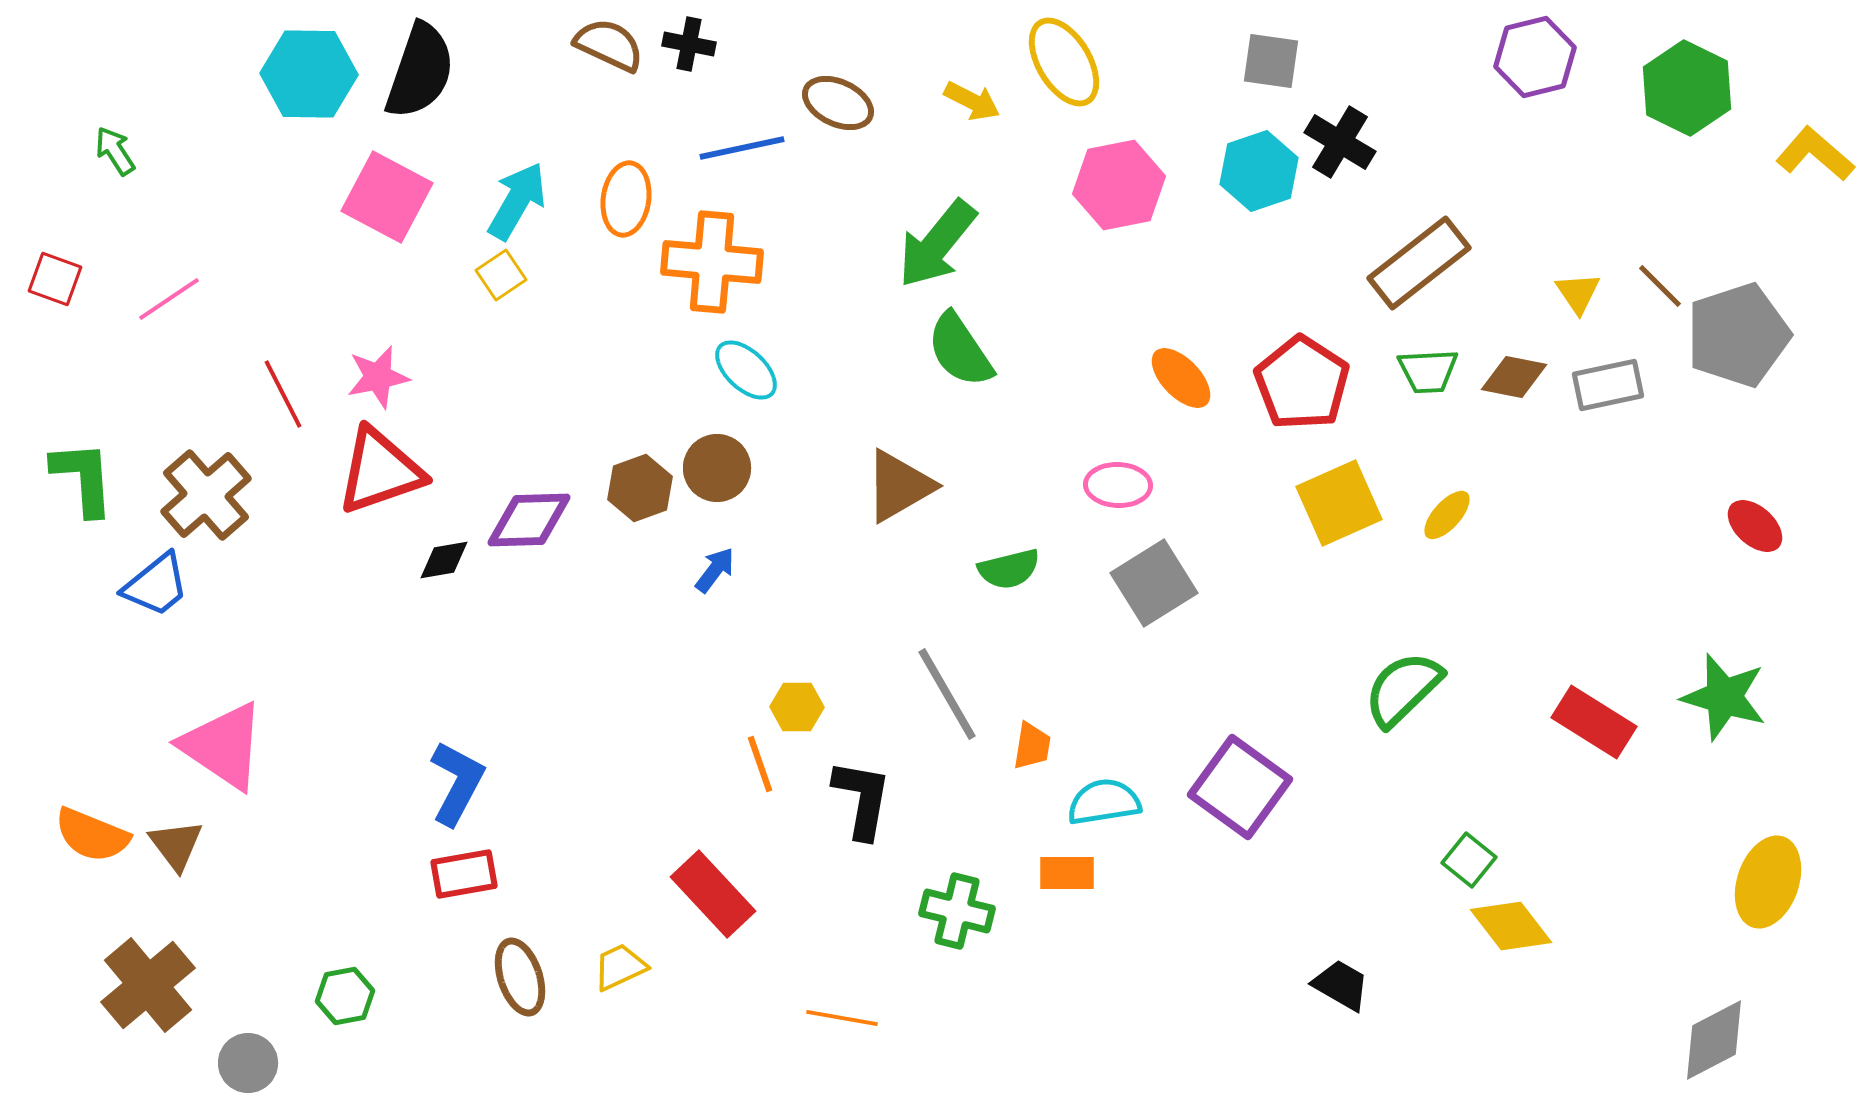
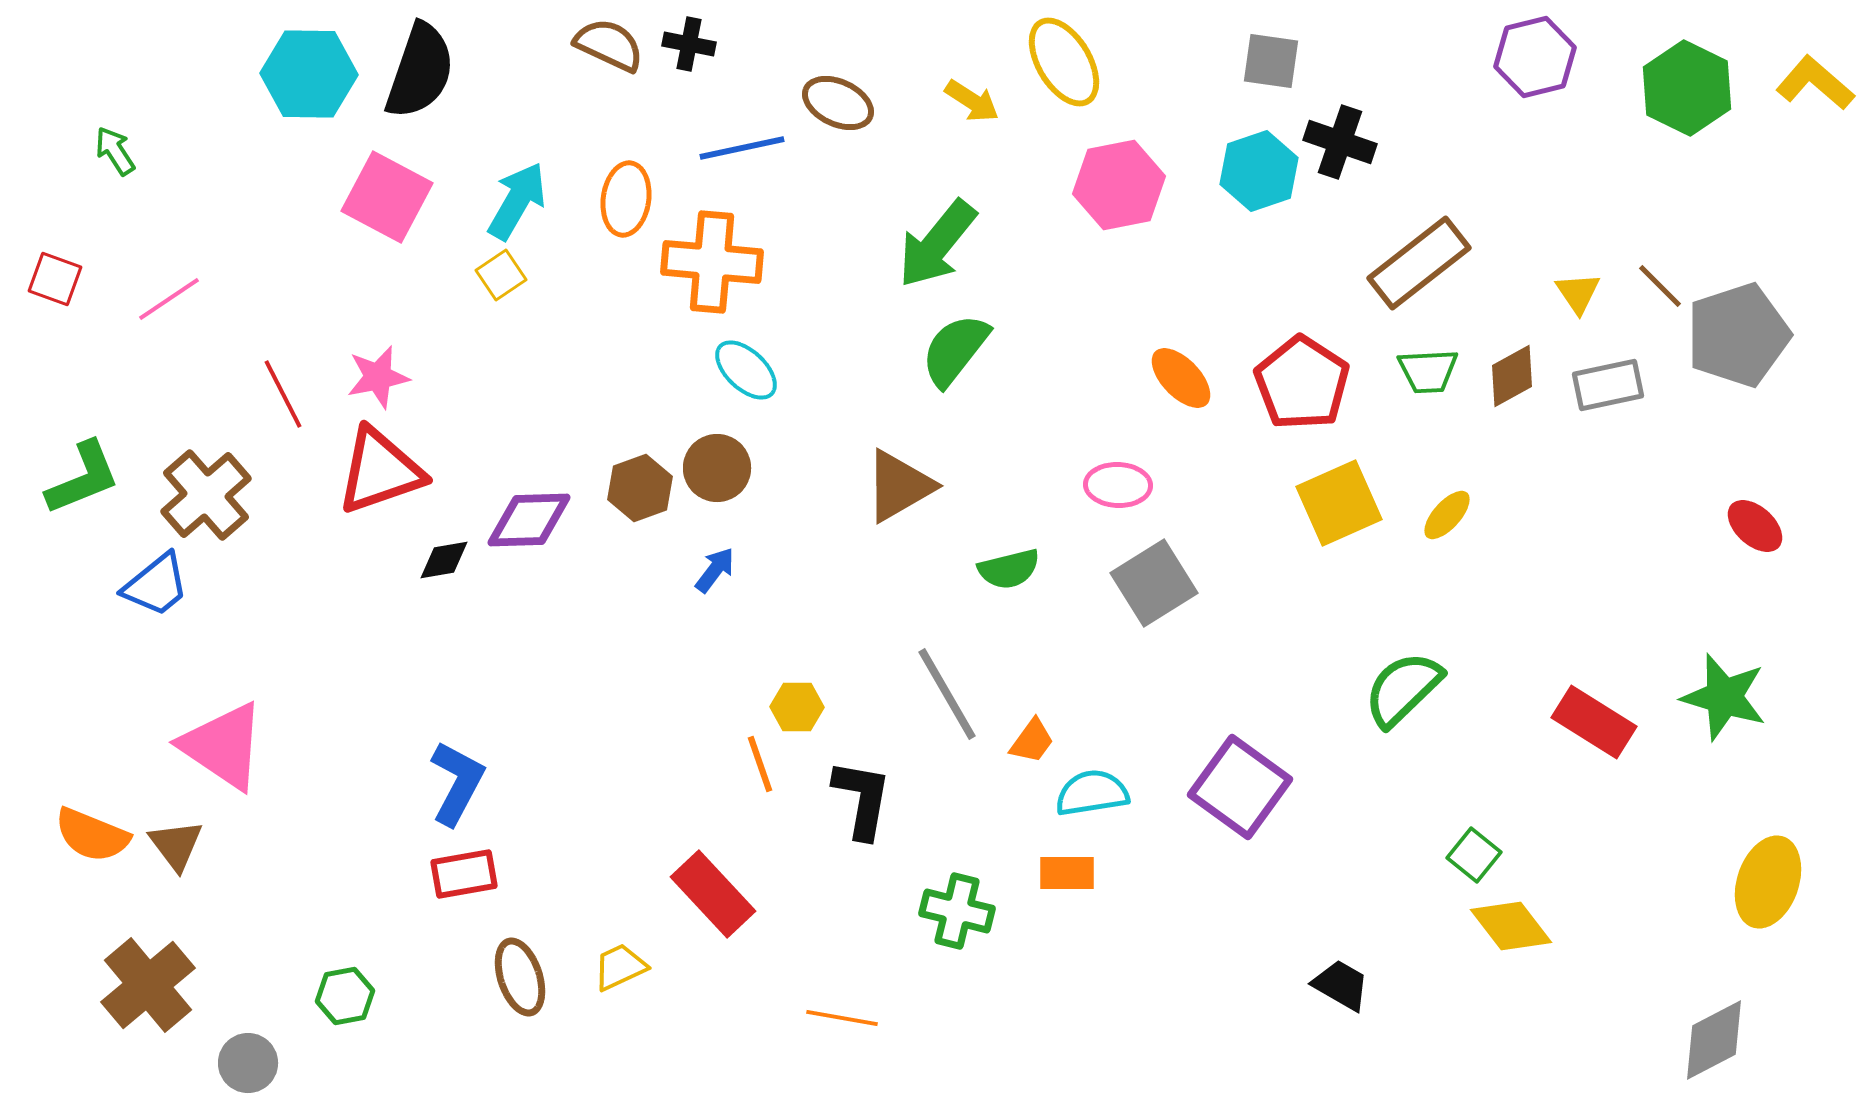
yellow arrow at (972, 101): rotated 6 degrees clockwise
black cross at (1340, 142): rotated 12 degrees counterclockwise
yellow L-shape at (1815, 154): moved 71 px up
green semicircle at (960, 350): moved 5 px left; rotated 72 degrees clockwise
brown diamond at (1514, 377): moved 2 px left, 1 px up; rotated 40 degrees counterclockwise
green L-shape at (83, 478): rotated 72 degrees clockwise
orange trapezoid at (1032, 746): moved 5 px up; rotated 27 degrees clockwise
cyan semicircle at (1104, 802): moved 12 px left, 9 px up
green square at (1469, 860): moved 5 px right, 5 px up
